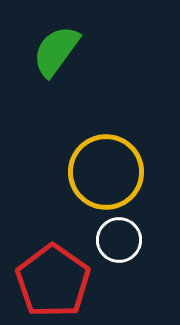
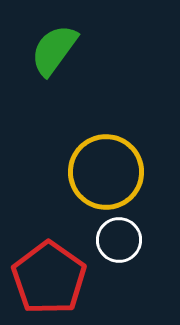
green semicircle: moved 2 px left, 1 px up
red pentagon: moved 4 px left, 3 px up
